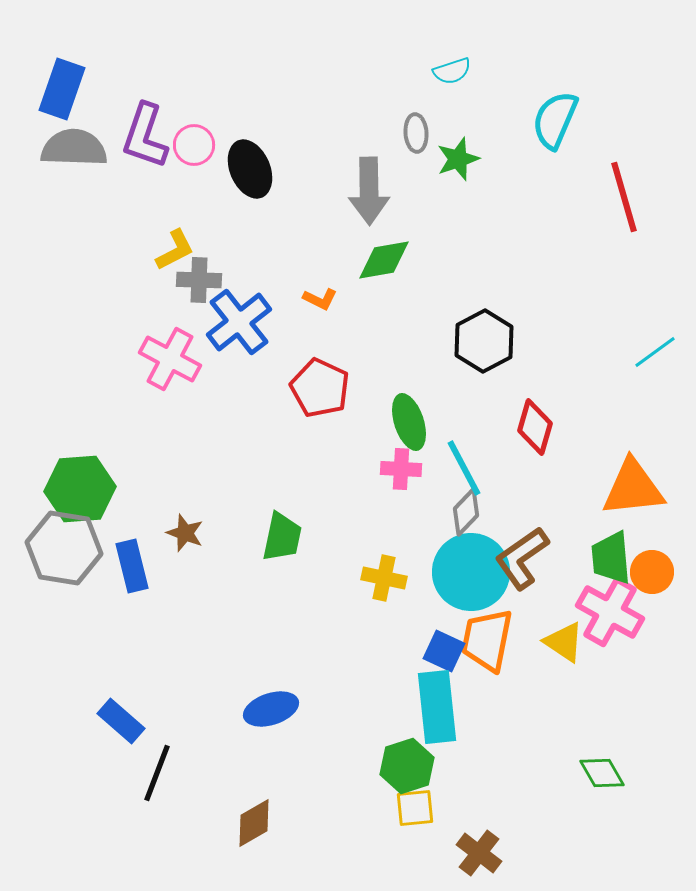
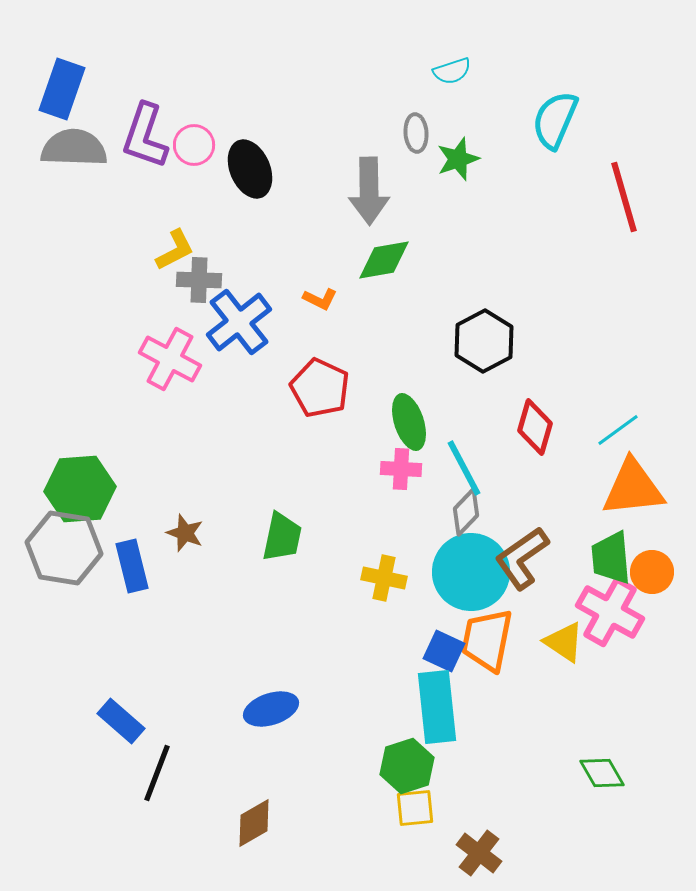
cyan line at (655, 352): moved 37 px left, 78 px down
